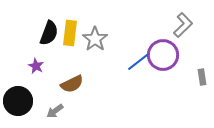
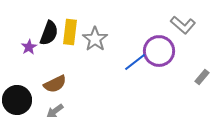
gray L-shape: rotated 85 degrees clockwise
yellow rectangle: moved 1 px up
purple circle: moved 4 px left, 4 px up
blue line: moved 3 px left
purple star: moved 7 px left, 19 px up; rotated 14 degrees clockwise
gray rectangle: rotated 49 degrees clockwise
brown semicircle: moved 17 px left
black circle: moved 1 px left, 1 px up
